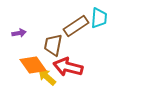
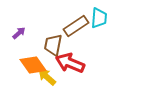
purple arrow: rotated 32 degrees counterclockwise
red arrow: moved 2 px right, 4 px up; rotated 8 degrees clockwise
